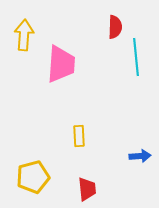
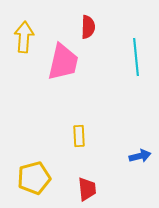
red semicircle: moved 27 px left
yellow arrow: moved 2 px down
pink trapezoid: moved 2 px right, 2 px up; rotated 9 degrees clockwise
blue arrow: rotated 10 degrees counterclockwise
yellow pentagon: moved 1 px right, 1 px down
